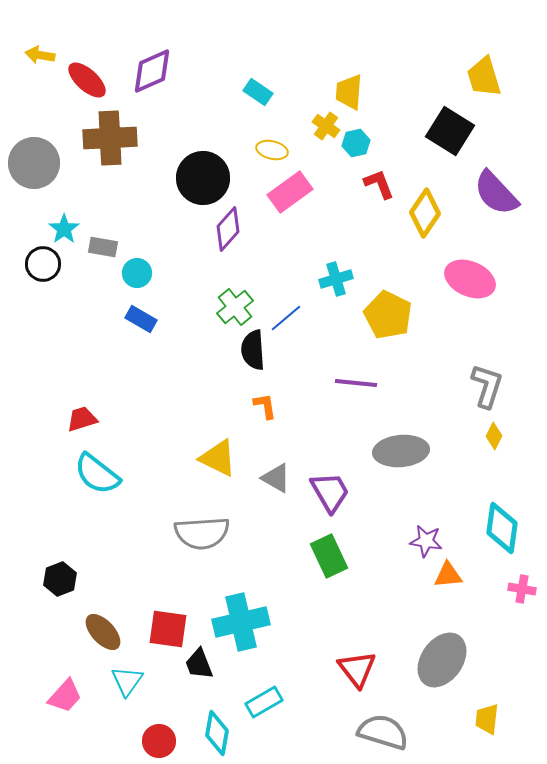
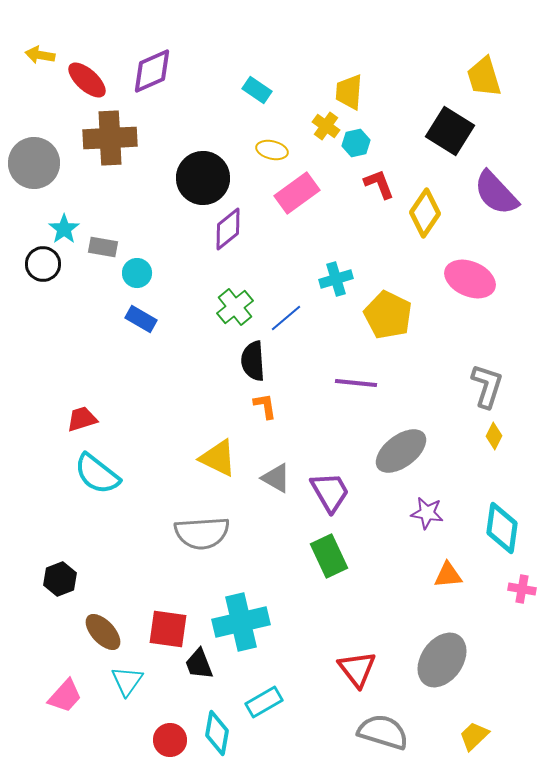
cyan rectangle at (258, 92): moved 1 px left, 2 px up
pink rectangle at (290, 192): moved 7 px right, 1 px down
purple diamond at (228, 229): rotated 9 degrees clockwise
black semicircle at (253, 350): moved 11 px down
gray ellipse at (401, 451): rotated 32 degrees counterclockwise
purple star at (426, 541): moved 1 px right, 28 px up
yellow trapezoid at (487, 719): moved 13 px left, 17 px down; rotated 40 degrees clockwise
red circle at (159, 741): moved 11 px right, 1 px up
